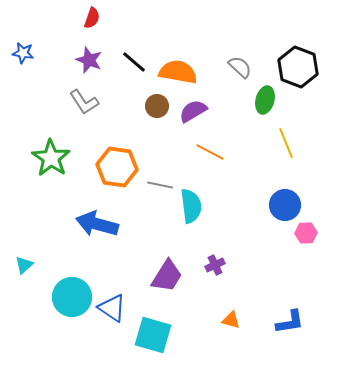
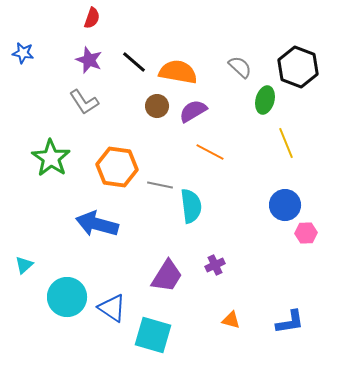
cyan circle: moved 5 px left
